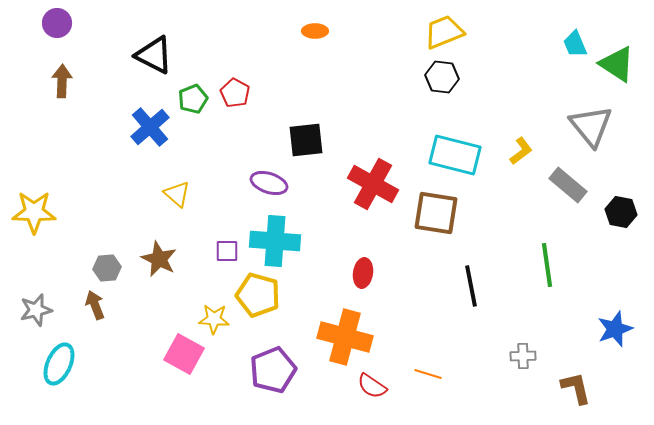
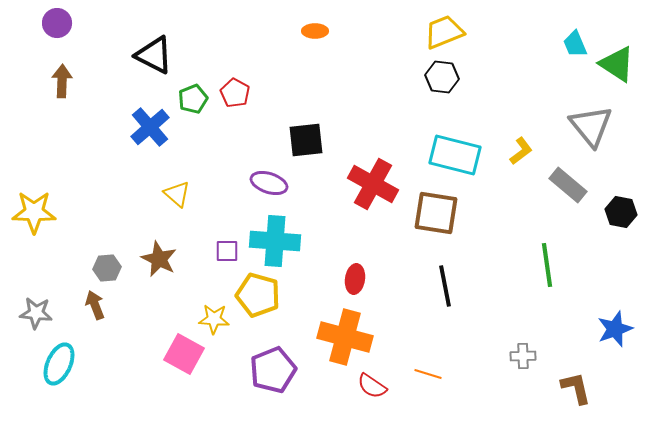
red ellipse at (363, 273): moved 8 px left, 6 px down
black line at (471, 286): moved 26 px left
gray star at (36, 310): moved 3 px down; rotated 20 degrees clockwise
